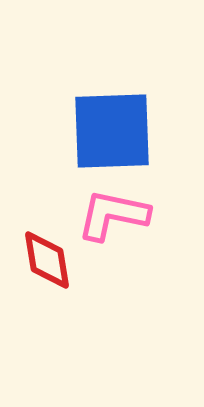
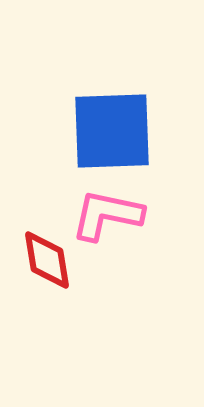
pink L-shape: moved 6 px left
